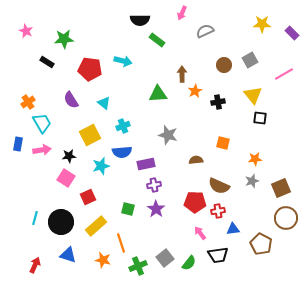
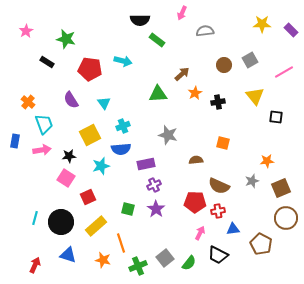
pink star at (26, 31): rotated 16 degrees clockwise
gray semicircle at (205, 31): rotated 18 degrees clockwise
purple rectangle at (292, 33): moved 1 px left, 3 px up
green star at (64, 39): moved 2 px right; rotated 18 degrees clockwise
brown arrow at (182, 74): rotated 49 degrees clockwise
pink line at (284, 74): moved 2 px up
orange star at (195, 91): moved 2 px down
yellow triangle at (253, 95): moved 2 px right, 1 px down
orange cross at (28, 102): rotated 16 degrees counterclockwise
cyan triangle at (104, 103): rotated 16 degrees clockwise
black square at (260, 118): moved 16 px right, 1 px up
cyan trapezoid at (42, 123): moved 2 px right, 1 px down; rotated 10 degrees clockwise
blue rectangle at (18, 144): moved 3 px left, 3 px up
blue semicircle at (122, 152): moved 1 px left, 3 px up
orange star at (255, 159): moved 12 px right, 2 px down
purple cross at (154, 185): rotated 16 degrees counterclockwise
pink arrow at (200, 233): rotated 64 degrees clockwise
black trapezoid at (218, 255): rotated 35 degrees clockwise
